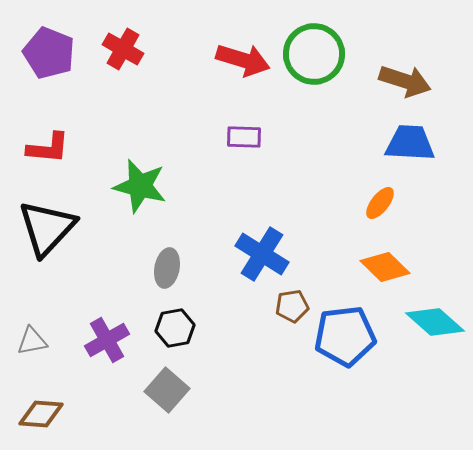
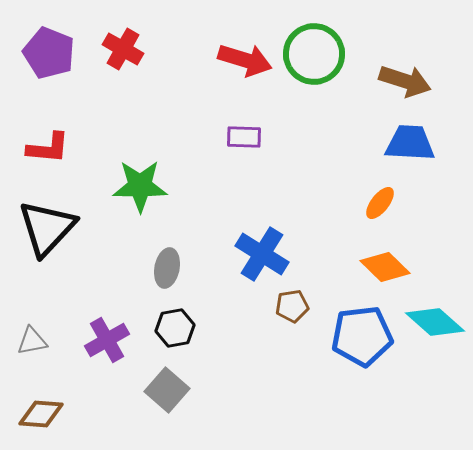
red arrow: moved 2 px right
green star: rotated 14 degrees counterclockwise
blue pentagon: moved 17 px right
